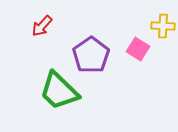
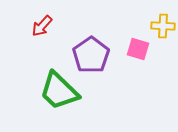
pink square: rotated 15 degrees counterclockwise
